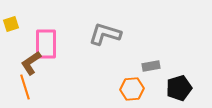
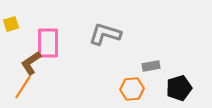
pink rectangle: moved 2 px right, 1 px up
orange line: moved 2 px left; rotated 50 degrees clockwise
